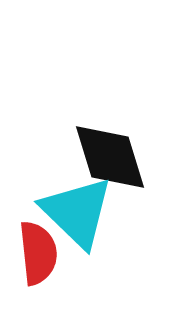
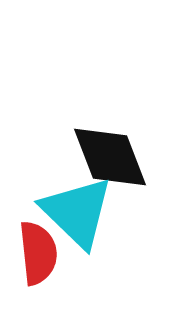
black diamond: rotated 4 degrees counterclockwise
